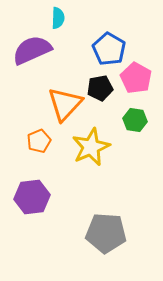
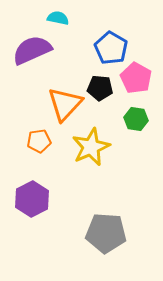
cyan semicircle: rotated 80 degrees counterclockwise
blue pentagon: moved 2 px right, 1 px up
black pentagon: rotated 15 degrees clockwise
green hexagon: moved 1 px right, 1 px up
orange pentagon: rotated 15 degrees clockwise
purple hexagon: moved 2 px down; rotated 20 degrees counterclockwise
